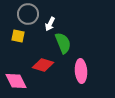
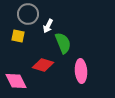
white arrow: moved 2 px left, 2 px down
